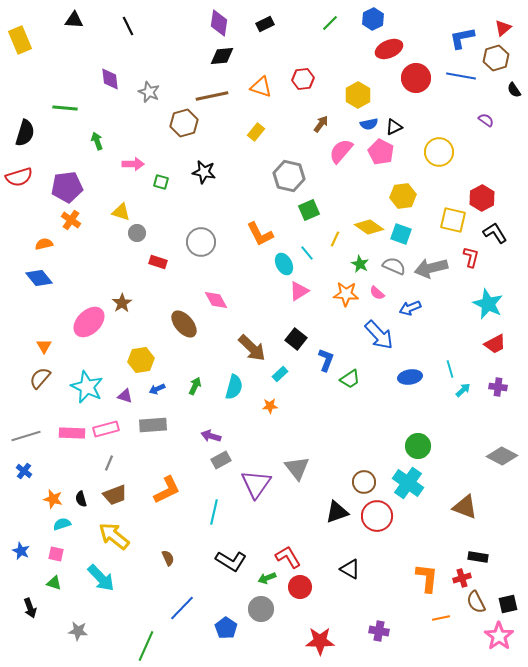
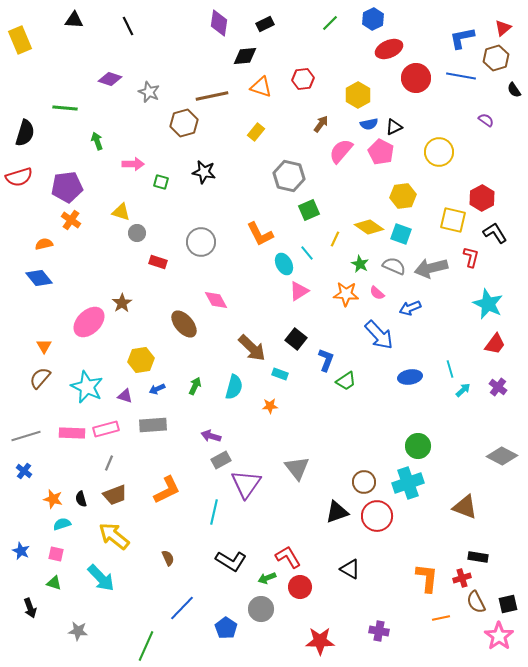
black diamond at (222, 56): moved 23 px right
purple diamond at (110, 79): rotated 65 degrees counterclockwise
red trapezoid at (495, 344): rotated 25 degrees counterclockwise
cyan rectangle at (280, 374): rotated 63 degrees clockwise
green trapezoid at (350, 379): moved 4 px left, 2 px down
purple cross at (498, 387): rotated 30 degrees clockwise
cyan cross at (408, 483): rotated 36 degrees clockwise
purple triangle at (256, 484): moved 10 px left
